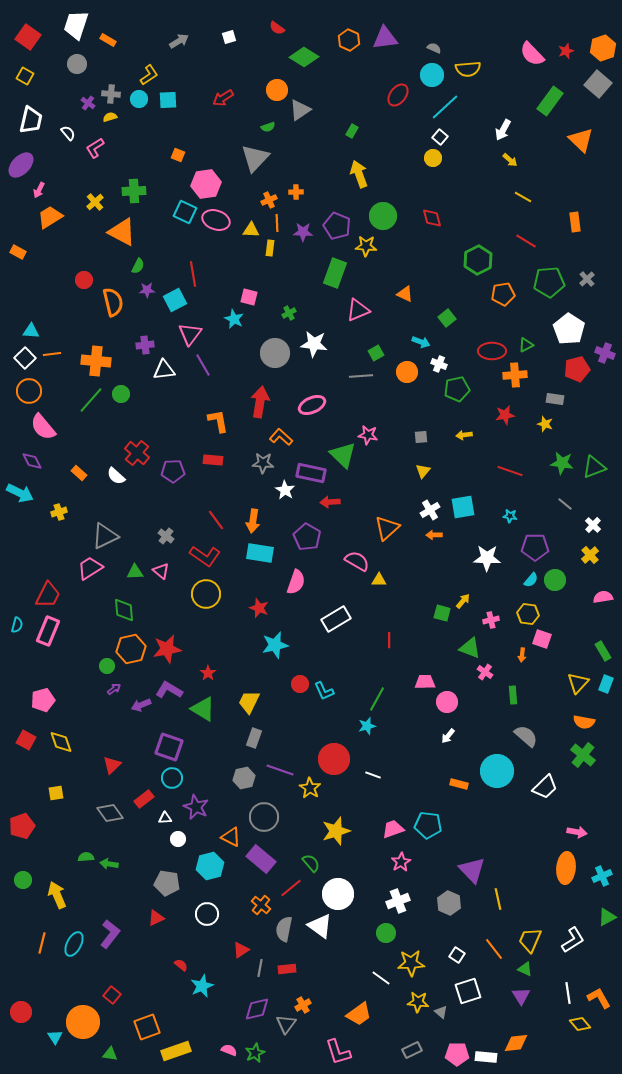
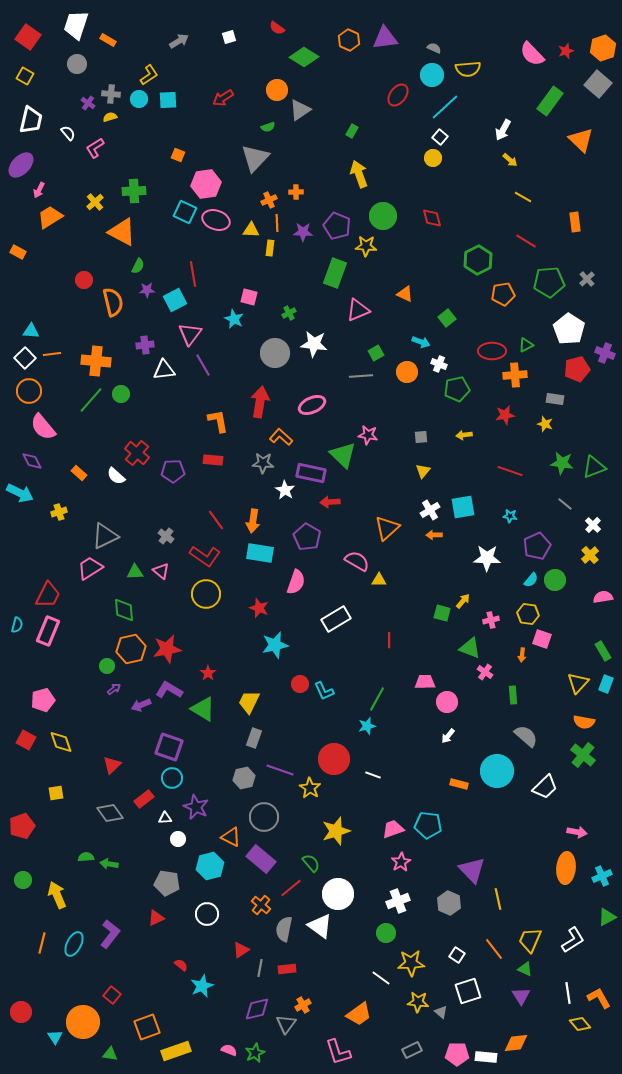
purple pentagon at (535, 547): moved 2 px right, 1 px up; rotated 24 degrees counterclockwise
